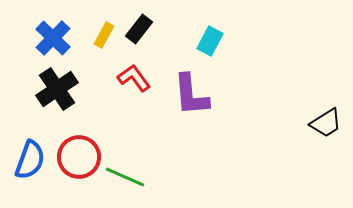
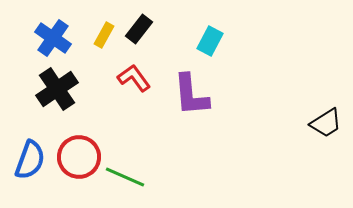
blue cross: rotated 9 degrees counterclockwise
